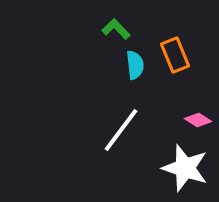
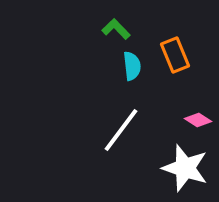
cyan semicircle: moved 3 px left, 1 px down
